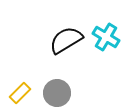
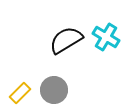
gray circle: moved 3 px left, 3 px up
